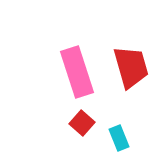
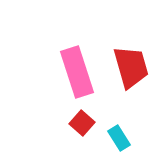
cyan rectangle: rotated 10 degrees counterclockwise
